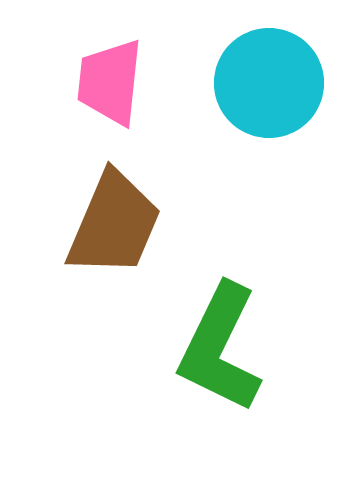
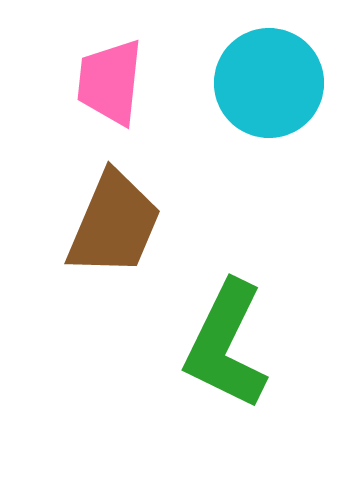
green L-shape: moved 6 px right, 3 px up
